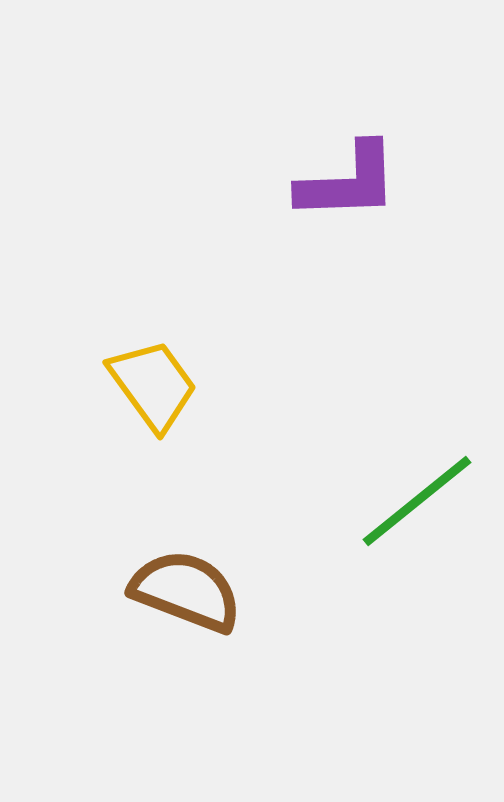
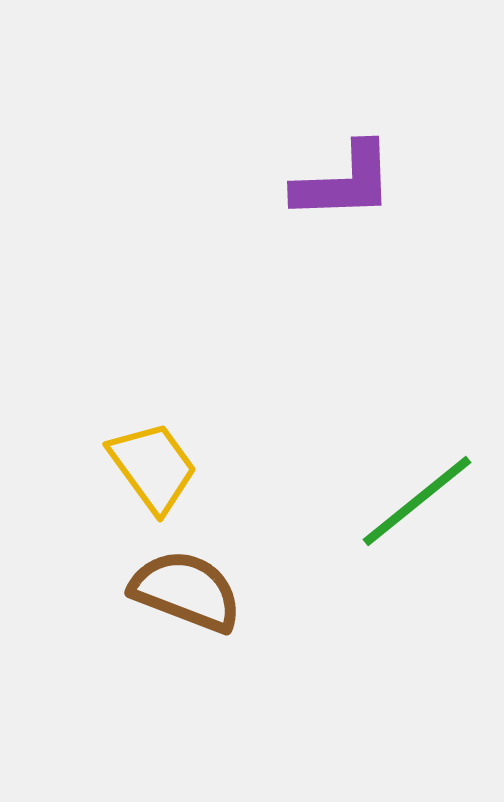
purple L-shape: moved 4 px left
yellow trapezoid: moved 82 px down
